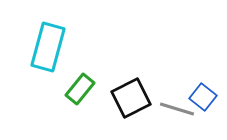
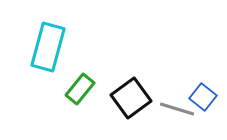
black square: rotated 9 degrees counterclockwise
